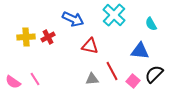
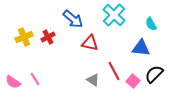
blue arrow: rotated 15 degrees clockwise
yellow cross: moved 2 px left; rotated 18 degrees counterclockwise
red triangle: moved 3 px up
blue triangle: moved 1 px right, 3 px up
red line: moved 2 px right
gray triangle: moved 1 px right, 1 px down; rotated 40 degrees clockwise
